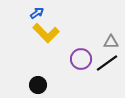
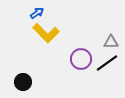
black circle: moved 15 px left, 3 px up
